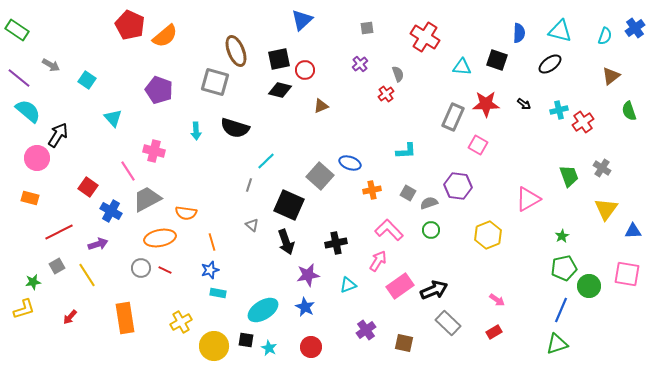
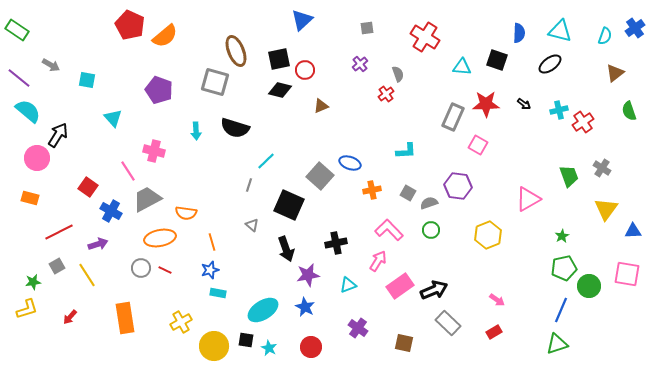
brown triangle at (611, 76): moved 4 px right, 3 px up
cyan square at (87, 80): rotated 24 degrees counterclockwise
black arrow at (286, 242): moved 7 px down
yellow L-shape at (24, 309): moved 3 px right
purple cross at (366, 330): moved 8 px left, 2 px up; rotated 18 degrees counterclockwise
